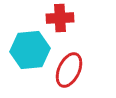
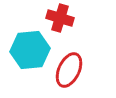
red cross: rotated 20 degrees clockwise
